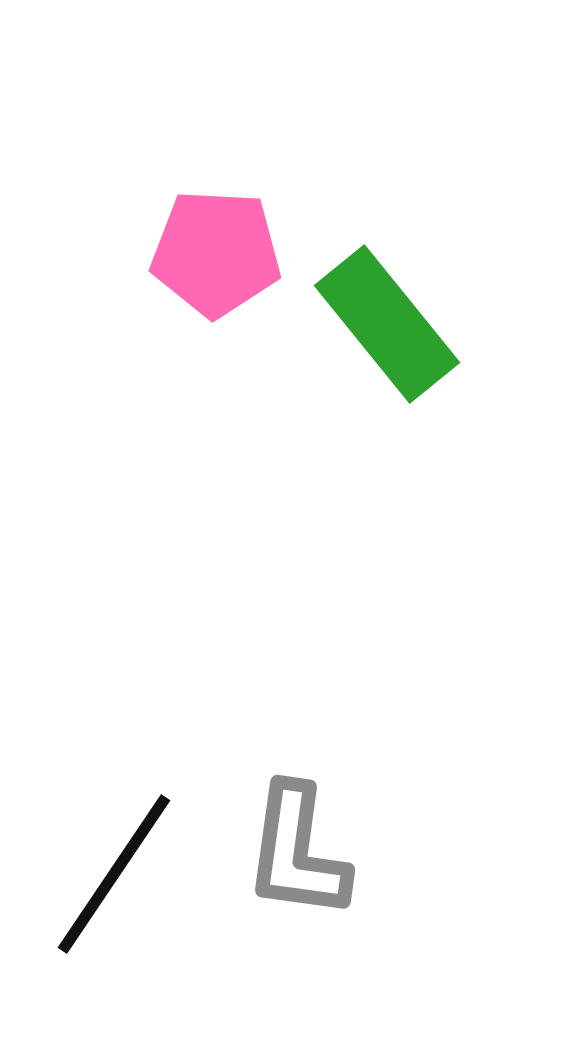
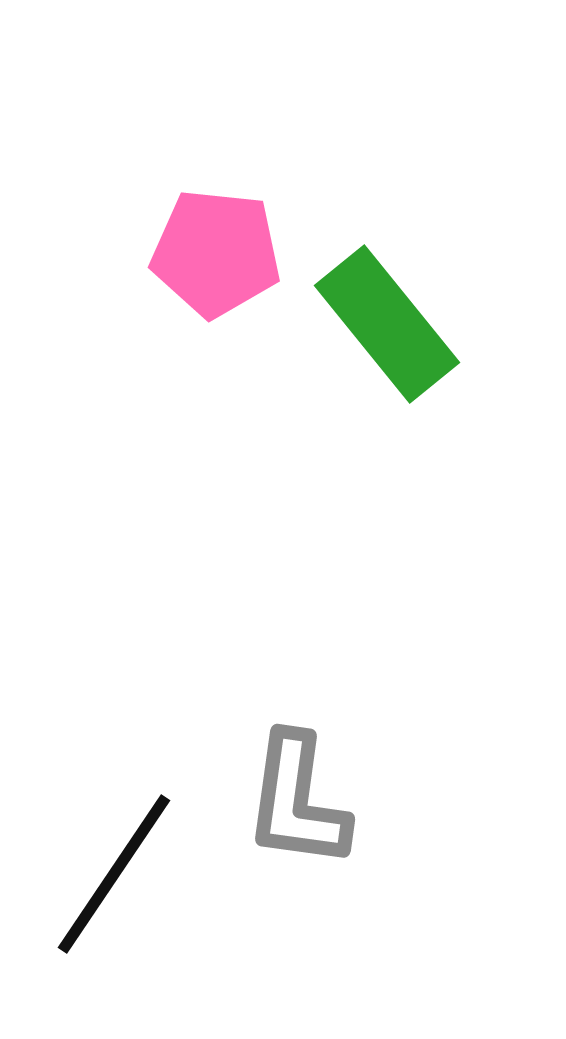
pink pentagon: rotated 3 degrees clockwise
gray L-shape: moved 51 px up
